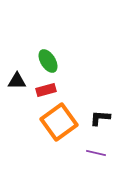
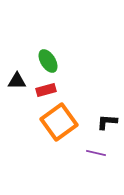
black L-shape: moved 7 px right, 4 px down
